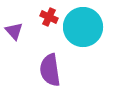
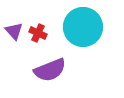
red cross: moved 11 px left, 16 px down
purple semicircle: rotated 104 degrees counterclockwise
